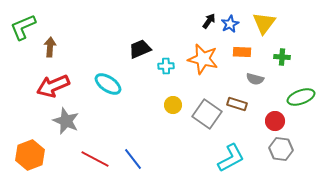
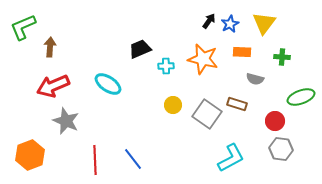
red line: moved 1 px down; rotated 60 degrees clockwise
